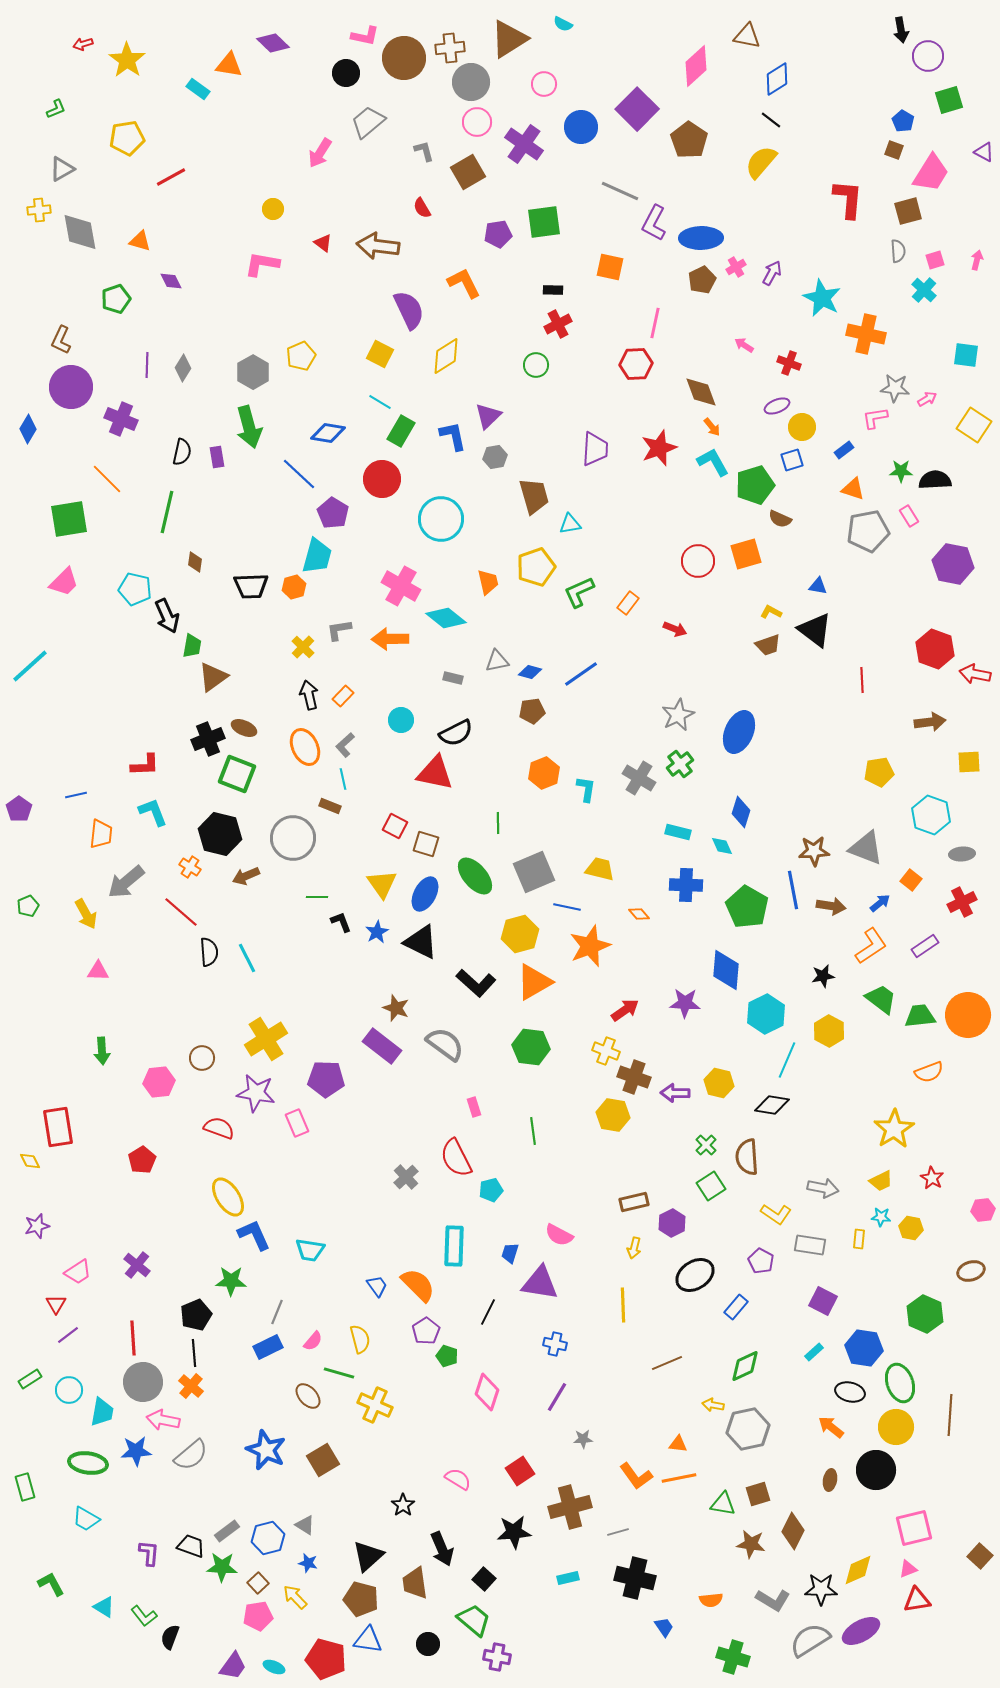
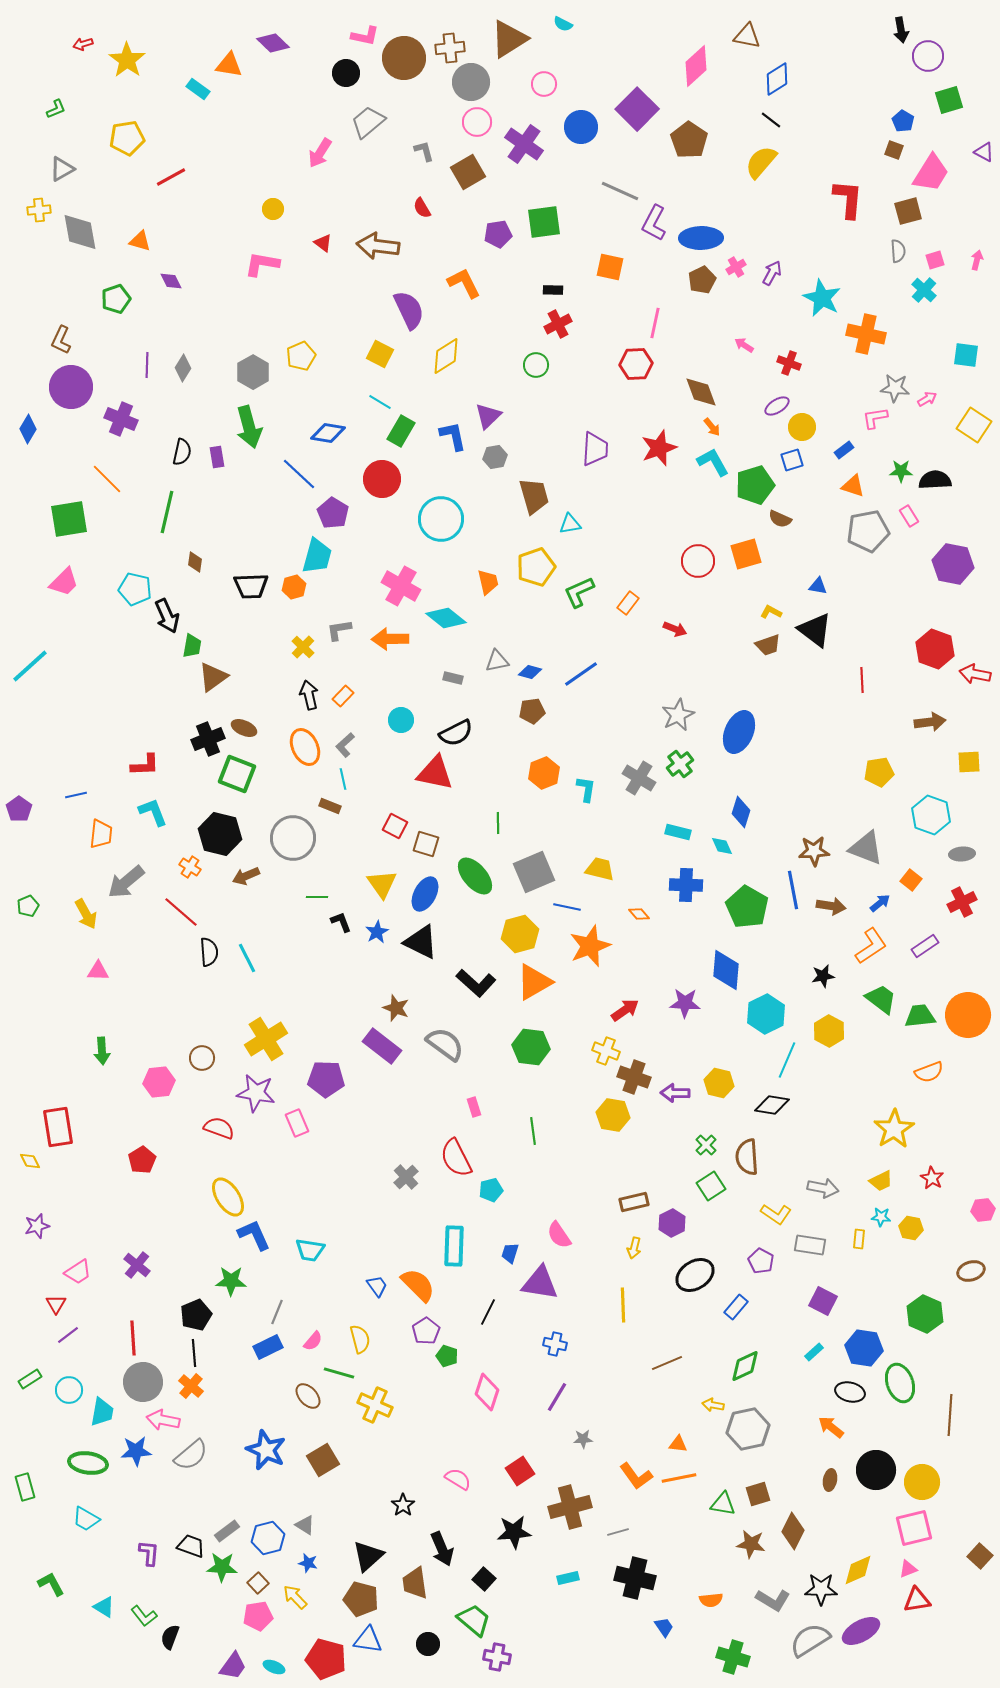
purple ellipse at (777, 406): rotated 10 degrees counterclockwise
orange triangle at (853, 489): moved 3 px up
pink semicircle at (559, 1235): rotated 28 degrees clockwise
yellow circle at (896, 1427): moved 26 px right, 55 px down
